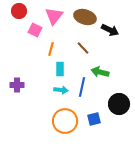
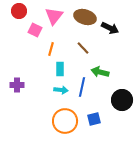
black arrow: moved 2 px up
black circle: moved 3 px right, 4 px up
